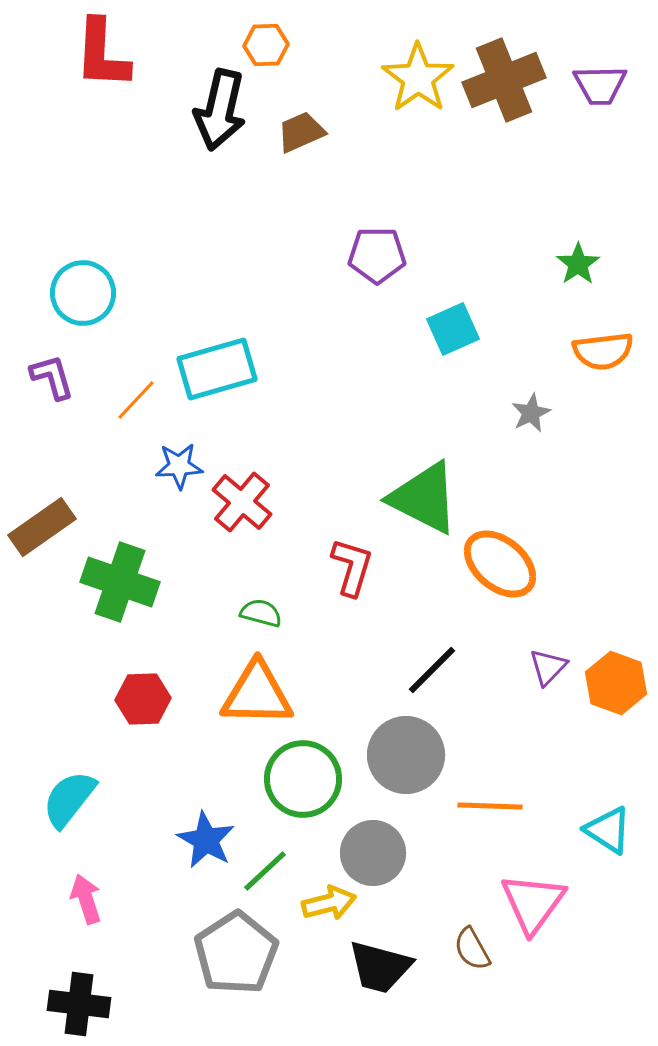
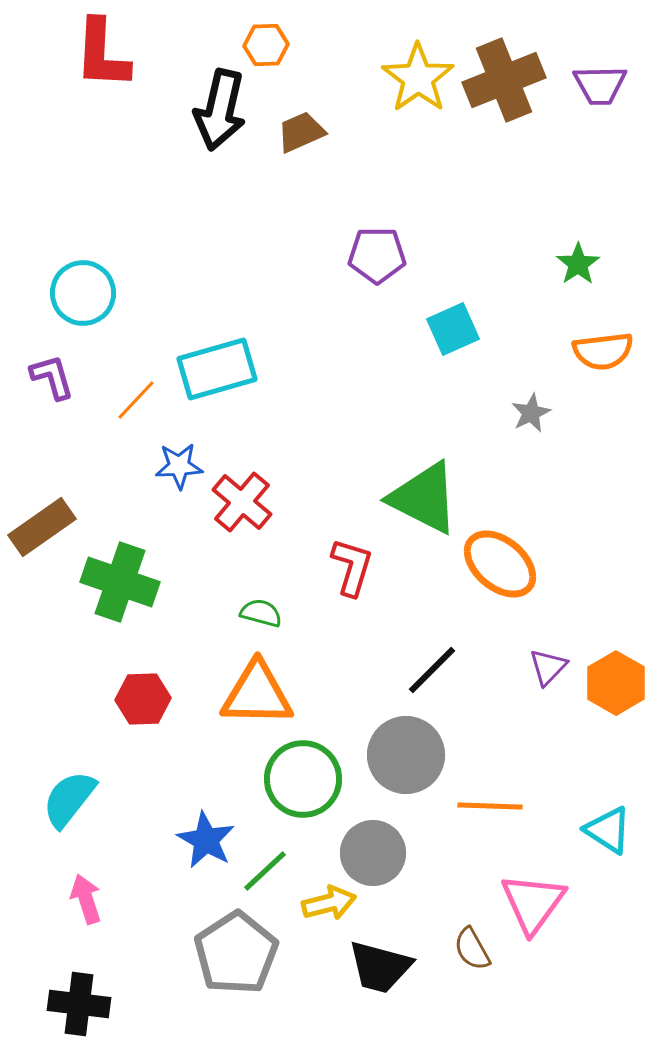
orange hexagon at (616, 683): rotated 10 degrees clockwise
